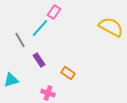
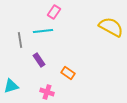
cyan line: moved 3 px right, 3 px down; rotated 42 degrees clockwise
gray line: rotated 21 degrees clockwise
cyan triangle: moved 6 px down
pink cross: moved 1 px left, 1 px up
